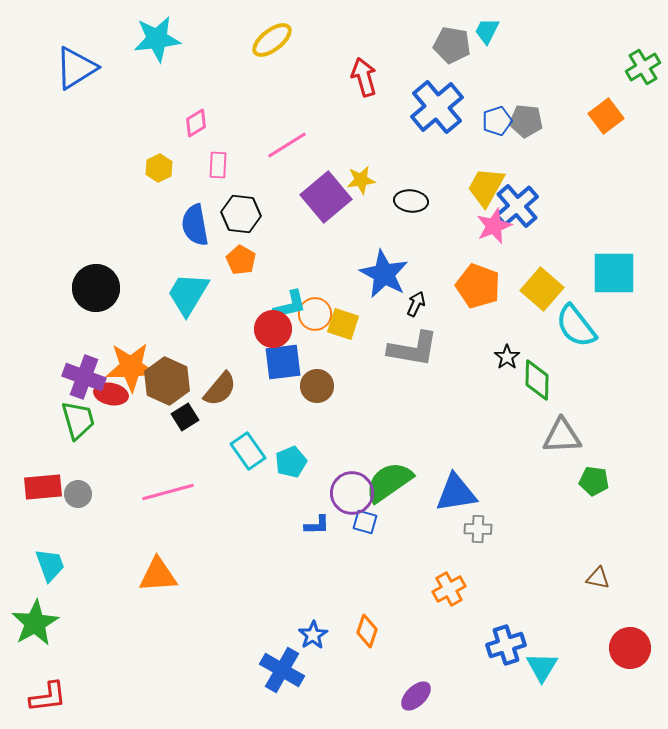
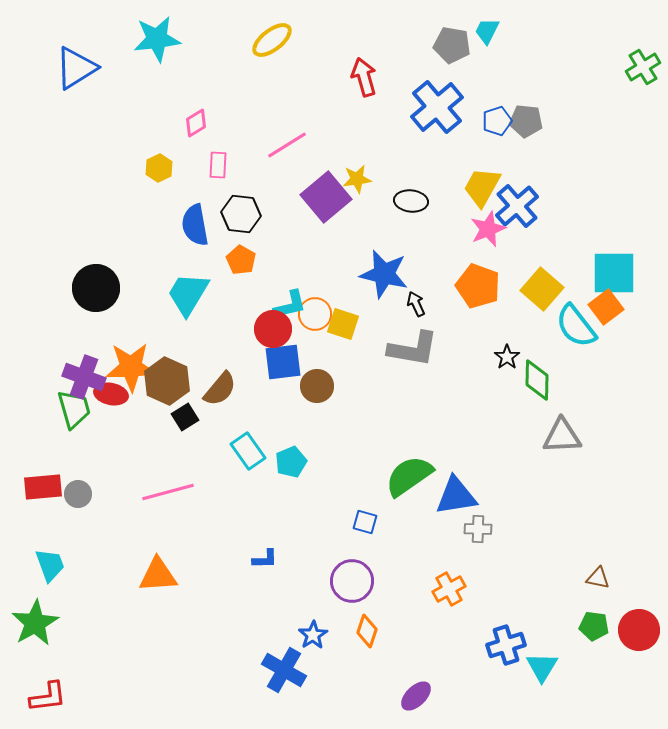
orange square at (606, 116): moved 191 px down
yellow star at (361, 180): moved 4 px left, 1 px up
yellow trapezoid at (486, 187): moved 4 px left
pink star at (494, 226): moved 6 px left, 3 px down
blue star at (384, 274): rotated 15 degrees counterclockwise
black arrow at (416, 304): rotated 50 degrees counterclockwise
green trapezoid at (78, 420): moved 4 px left, 11 px up
green pentagon at (594, 481): moved 145 px down
green semicircle at (389, 482): moved 20 px right, 6 px up
purple circle at (352, 493): moved 88 px down
blue triangle at (456, 493): moved 3 px down
blue L-shape at (317, 525): moved 52 px left, 34 px down
red circle at (630, 648): moved 9 px right, 18 px up
blue cross at (282, 670): moved 2 px right
